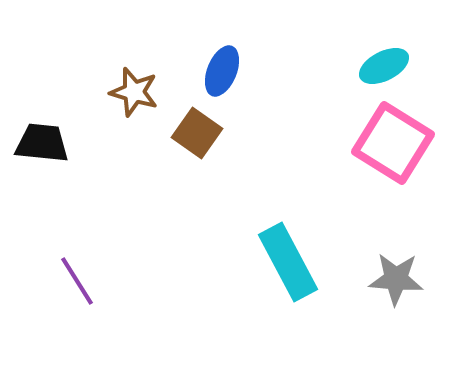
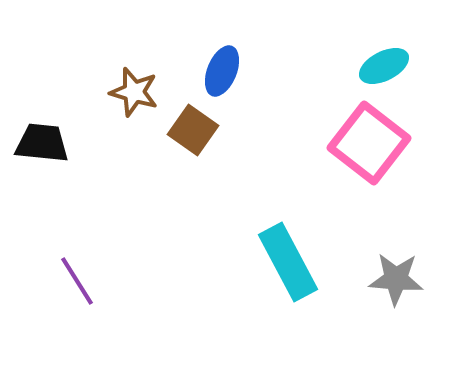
brown square: moved 4 px left, 3 px up
pink square: moved 24 px left; rotated 6 degrees clockwise
